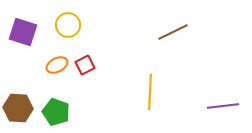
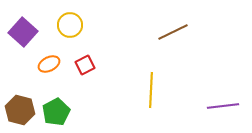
yellow circle: moved 2 px right
purple square: rotated 24 degrees clockwise
orange ellipse: moved 8 px left, 1 px up
yellow line: moved 1 px right, 2 px up
brown hexagon: moved 2 px right, 2 px down; rotated 12 degrees clockwise
green pentagon: rotated 24 degrees clockwise
